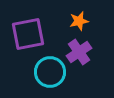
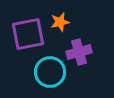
orange star: moved 19 px left, 1 px down
purple cross: rotated 20 degrees clockwise
